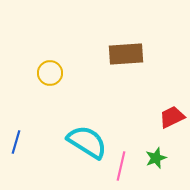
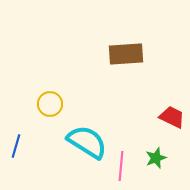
yellow circle: moved 31 px down
red trapezoid: rotated 52 degrees clockwise
blue line: moved 4 px down
pink line: rotated 8 degrees counterclockwise
